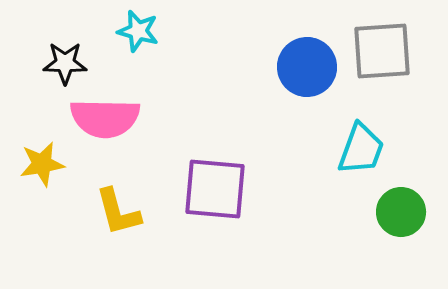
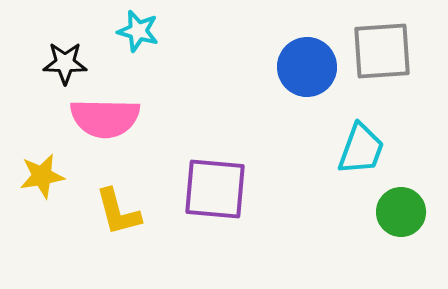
yellow star: moved 12 px down
